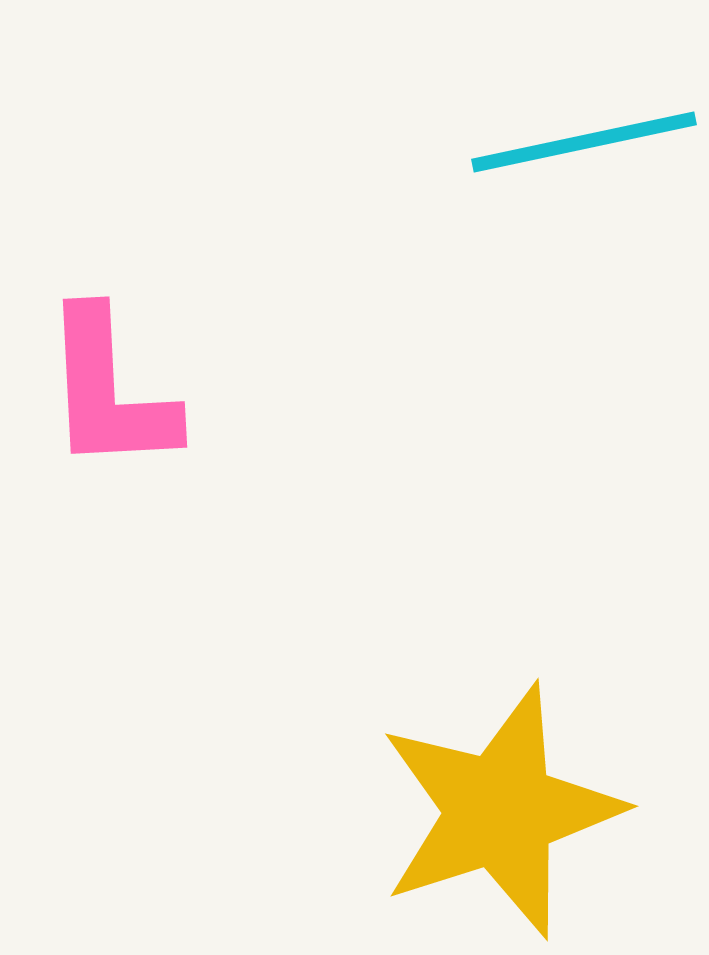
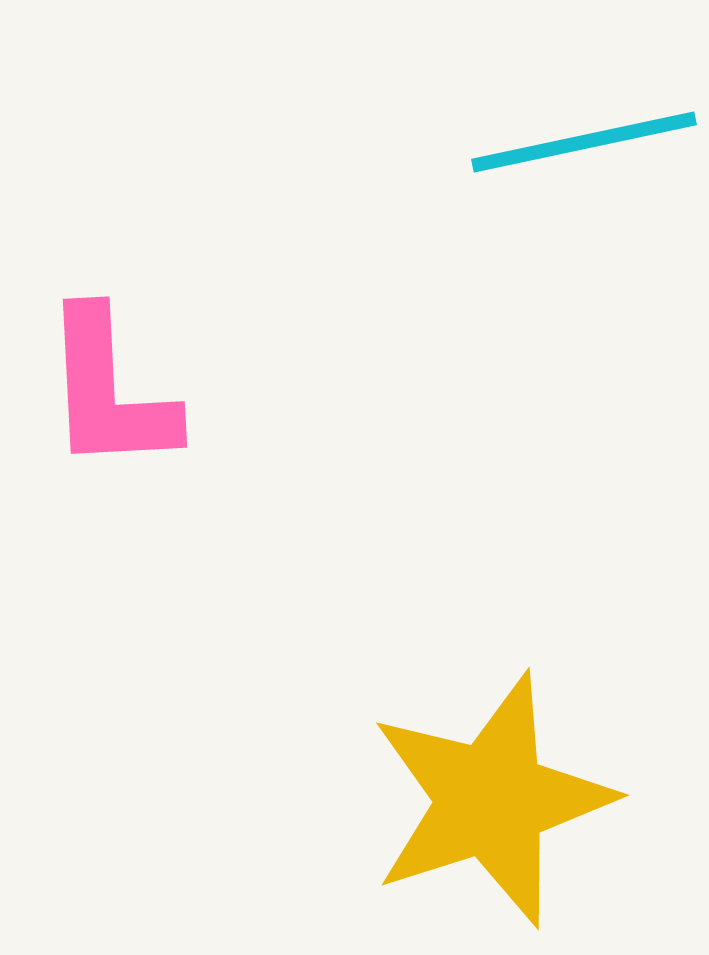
yellow star: moved 9 px left, 11 px up
